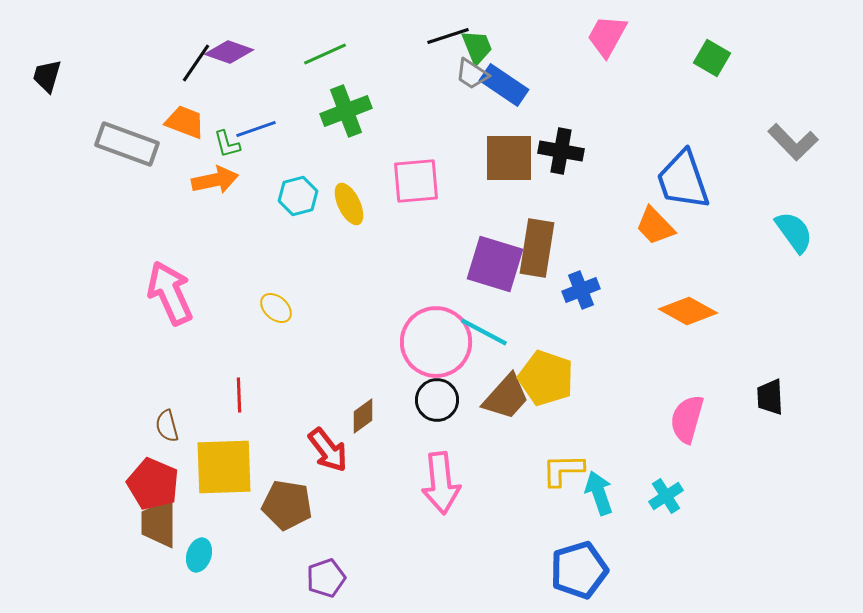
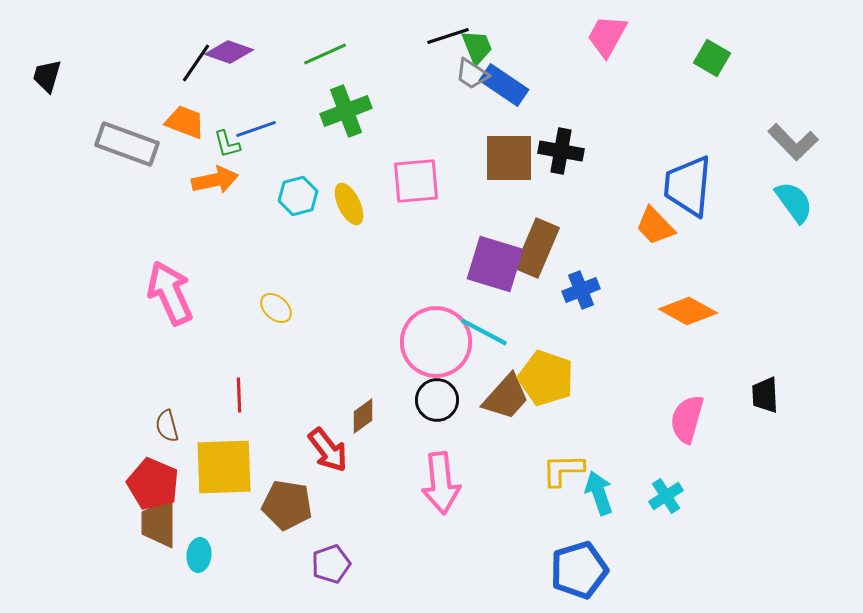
blue trapezoid at (683, 180): moved 5 px right, 6 px down; rotated 24 degrees clockwise
cyan semicircle at (794, 232): moved 30 px up
brown rectangle at (537, 248): rotated 14 degrees clockwise
black trapezoid at (770, 397): moved 5 px left, 2 px up
cyan ellipse at (199, 555): rotated 12 degrees counterclockwise
purple pentagon at (326, 578): moved 5 px right, 14 px up
